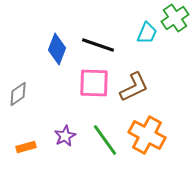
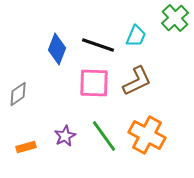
green cross: rotated 8 degrees counterclockwise
cyan trapezoid: moved 11 px left, 3 px down
brown L-shape: moved 3 px right, 6 px up
green line: moved 1 px left, 4 px up
